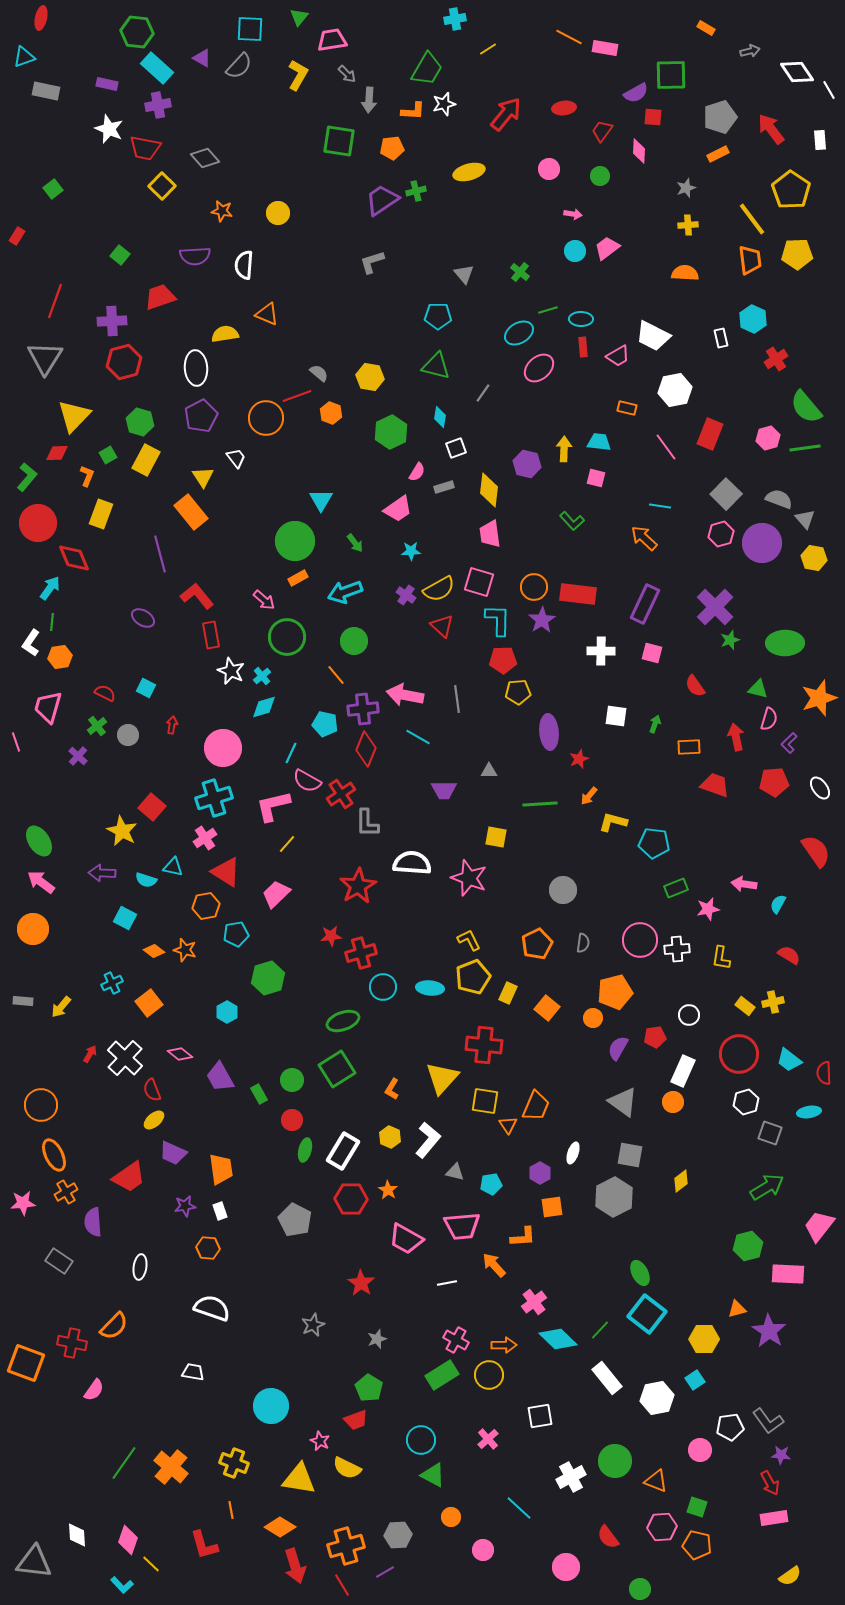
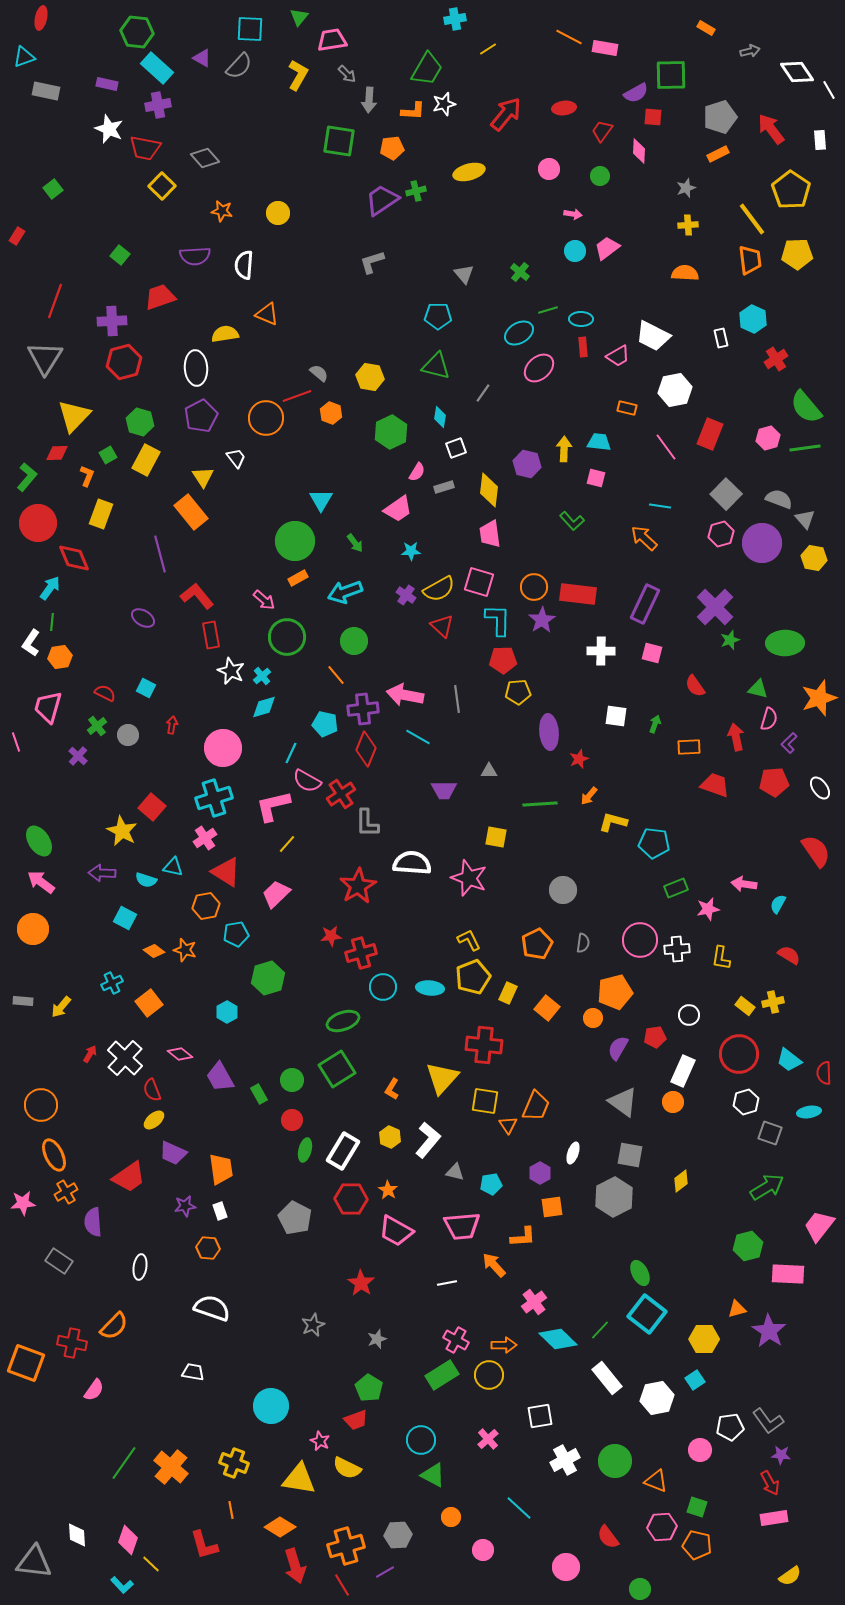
gray pentagon at (295, 1220): moved 2 px up
pink trapezoid at (406, 1239): moved 10 px left, 8 px up
white cross at (571, 1477): moved 6 px left, 17 px up
